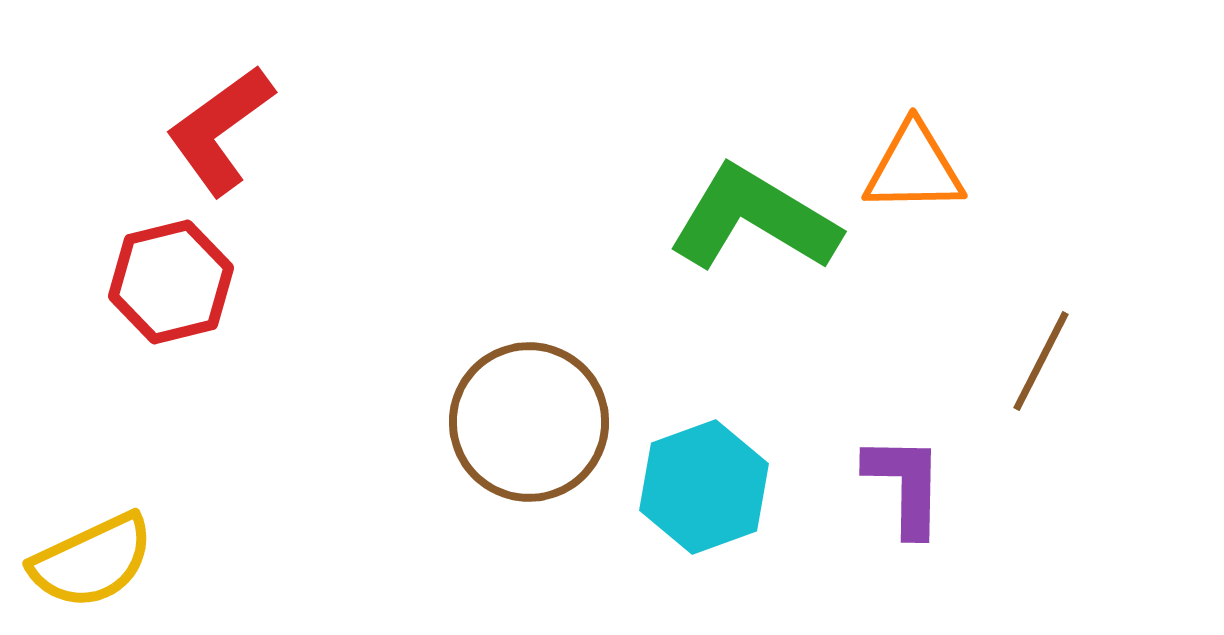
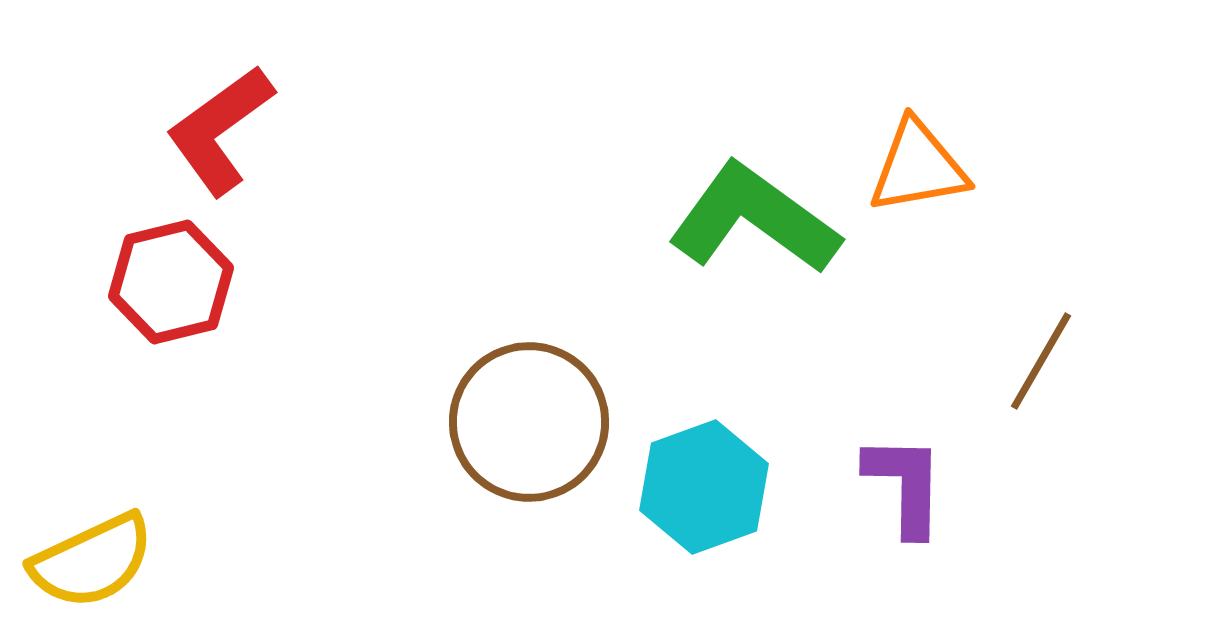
orange triangle: moved 4 px right, 1 px up; rotated 9 degrees counterclockwise
green L-shape: rotated 5 degrees clockwise
brown line: rotated 3 degrees clockwise
